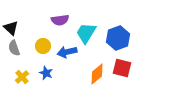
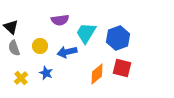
black triangle: moved 1 px up
yellow circle: moved 3 px left
yellow cross: moved 1 px left, 1 px down
